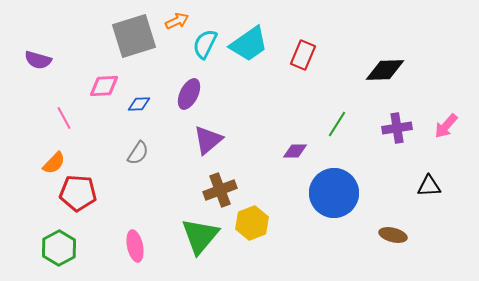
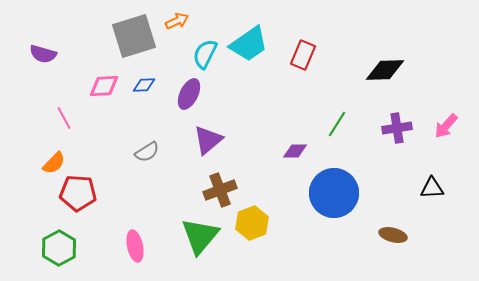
cyan semicircle: moved 10 px down
purple semicircle: moved 5 px right, 6 px up
blue diamond: moved 5 px right, 19 px up
gray semicircle: moved 9 px right, 1 px up; rotated 25 degrees clockwise
black triangle: moved 3 px right, 2 px down
